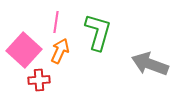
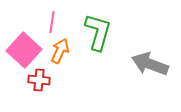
pink line: moved 4 px left
red cross: rotated 10 degrees clockwise
